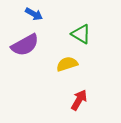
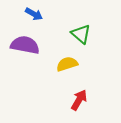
green triangle: rotated 10 degrees clockwise
purple semicircle: rotated 140 degrees counterclockwise
